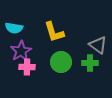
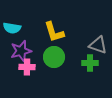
cyan semicircle: moved 2 px left
gray triangle: rotated 18 degrees counterclockwise
purple star: rotated 15 degrees clockwise
green circle: moved 7 px left, 5 px up
